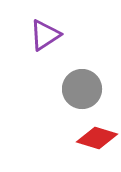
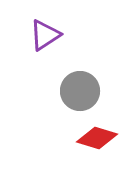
gray circle: moved 2 px left, 2 px down
